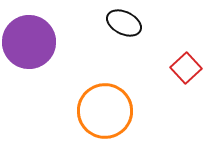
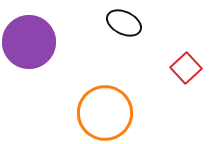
orange circle: moved 2 px down
